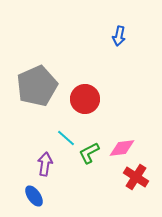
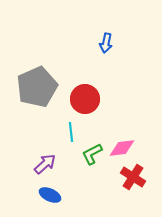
blue arrow: moved 13 px left, 7 px down
gray pentagon: moved 1 px down
cyan line: moved 5 px right, 6 px up; rotated 42 degrees clockwise
green L-shape: moved 3 px right, 1 px down
purple arrow: rotated 40 degrees clockwise
red cross: moved 3 px left
blue ellipse: moved 16 px right, 1 px up; rotated 30 degrees counterclockwise
